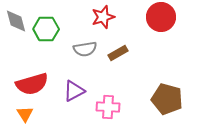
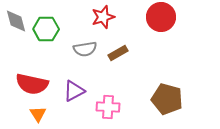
red semicircle: rotated 28 degrees clockwise
orange triangle: moved 13 px right
